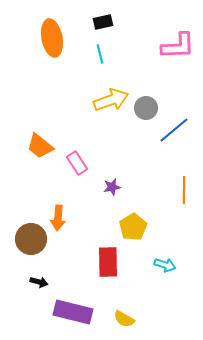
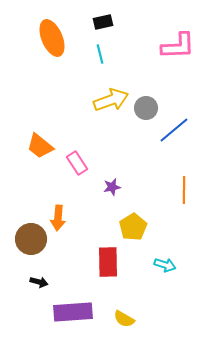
orange ellipse: rotated 12 degrees counterclockwise
purple rectangle: rotated 18 degrees counterclockwise
